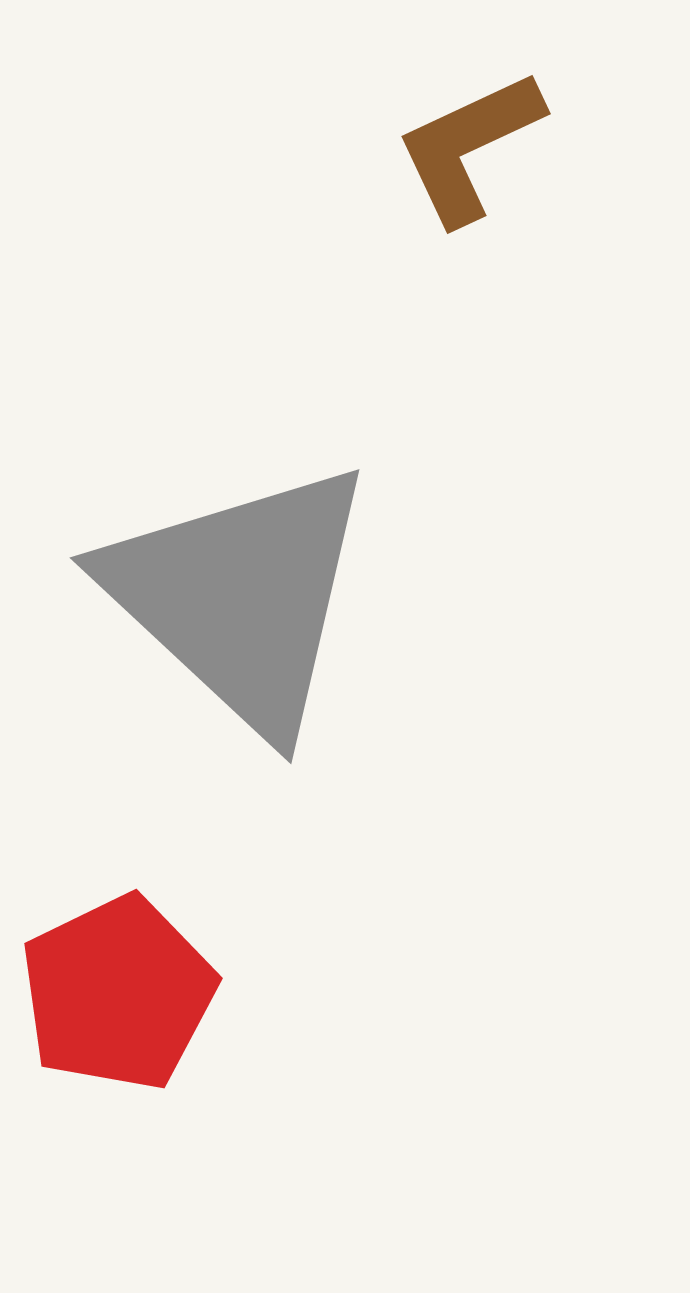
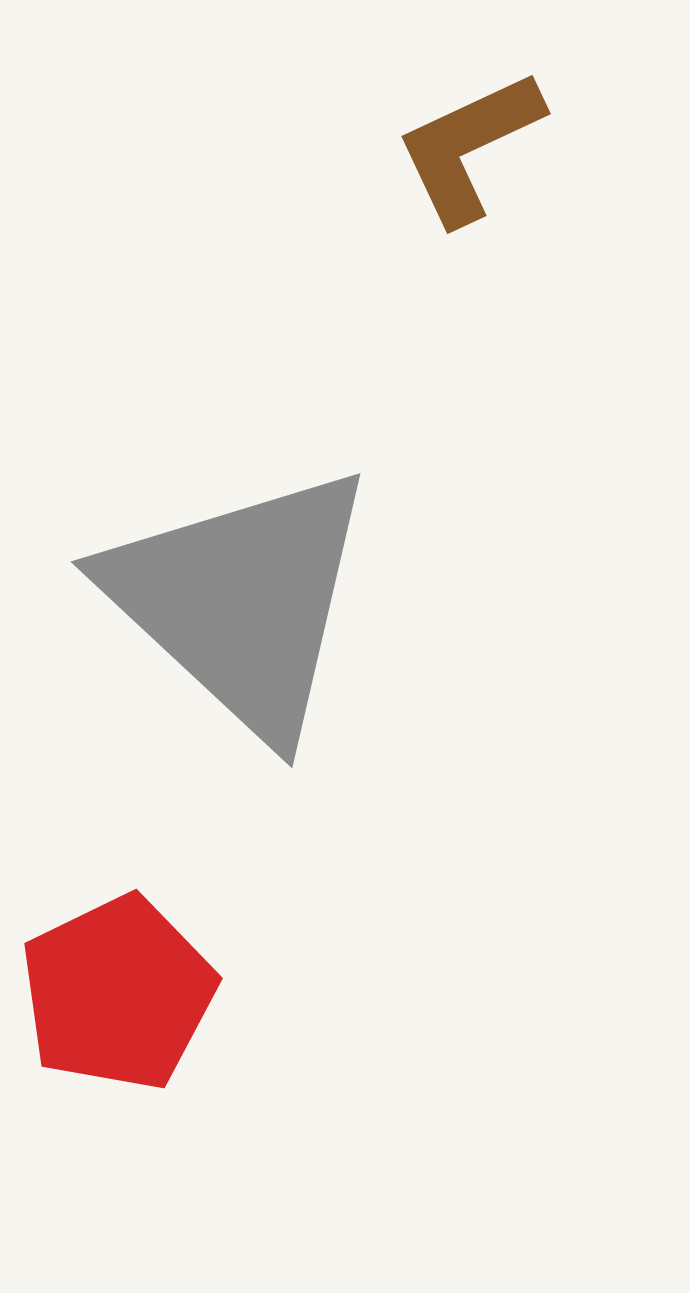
gray triangle: moved 1 px right, 4 px down
